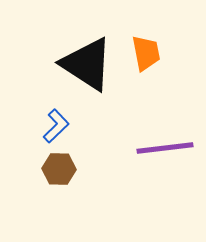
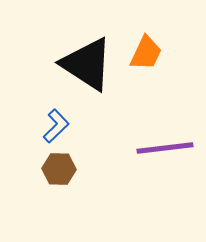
orange trapezoid: rotated 36 degrees clockwise
